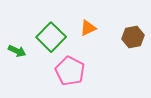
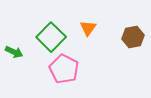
orange triangle: rotated 30 degrees counterclockwise
green arrow: moved 3 px left, 1 px down
pink pentagon: moved 6 px left, 2 px up
